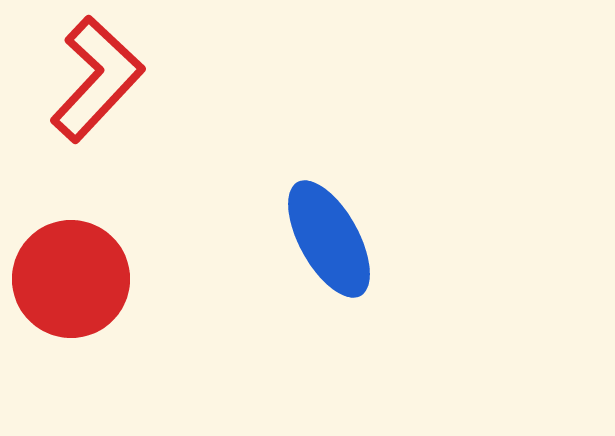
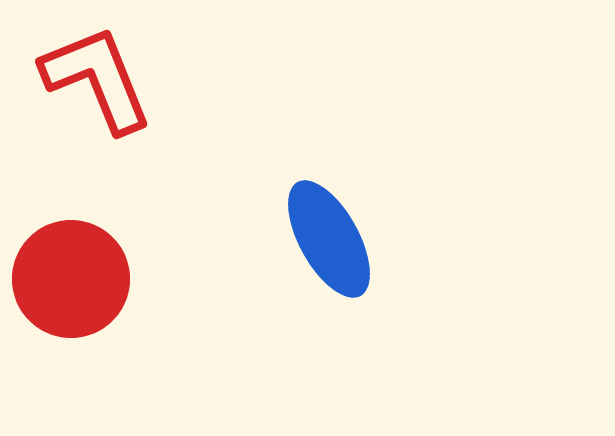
red L-shape: rotated 65 degrees counterclockwise
